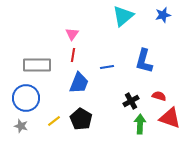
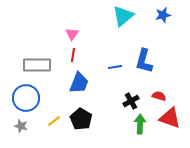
blue line: moved 8 px right
